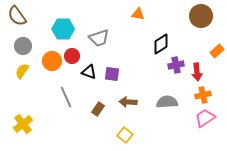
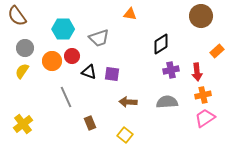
orange triangle: moved 8 px left
gray circle: moved 2 px right, 2 px down
purple cross: moved 5 px left, 5 px down
brown rectangle: moved 8 px left, 14 px down; rotated 56 degrees counterclockwise
